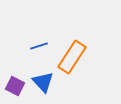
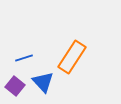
blue line: moved 15 px left, 12 px down
purple square: rotated 12 degrees clockwise
